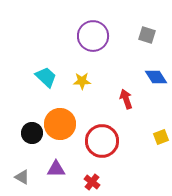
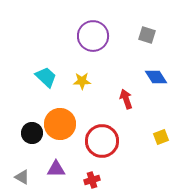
red cross: moved 2 px up; rotated 35 degrees clockwise
